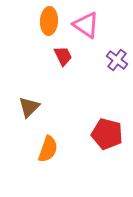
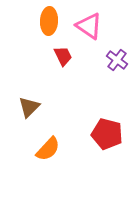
pink triangle: moved 3 px right, 1 px down
orange semicircle: rotated 24 degrees clockwise
